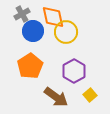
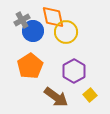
gray cross: moved 6 px down
